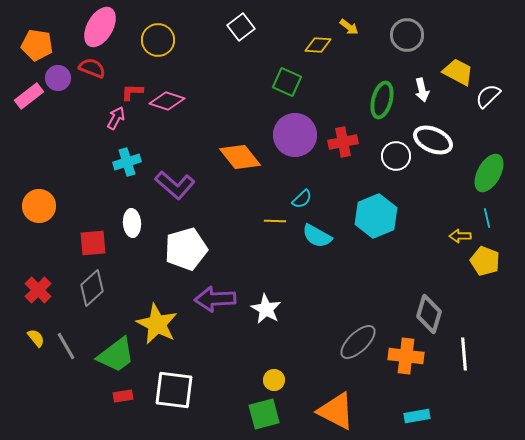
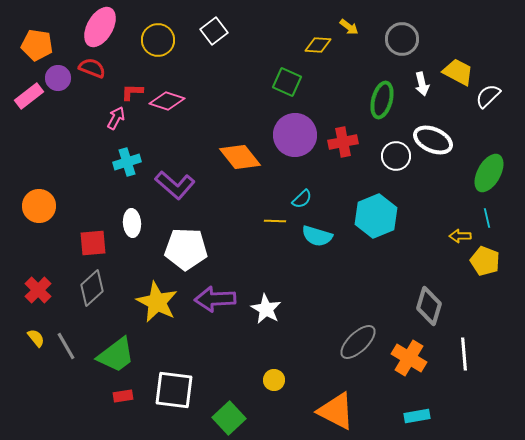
white square at (241, 27): moved 27 px left, 4 px down
gray circle at (407, 35): moved 5 px left, 4 px down
white arrow at (422, 90): moved 6 px up
cyan semicircle at (317, 236): rotated 12 degrees counterclockwise
white pentagon at (186, 249): rotated 18 degrees clockwise
gray diamond at (429, 314): moved 8 px up
yellow star at (157, 324): moved 22 px up
orange cross at (406, 356): moved 3 px right, 2 px down; rotated 24 degrees clockwise
green square at (264, 414): moved 35 px left, 4 px down; rotated 28 degrees counterclockwise
